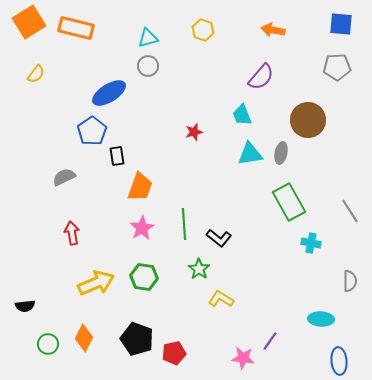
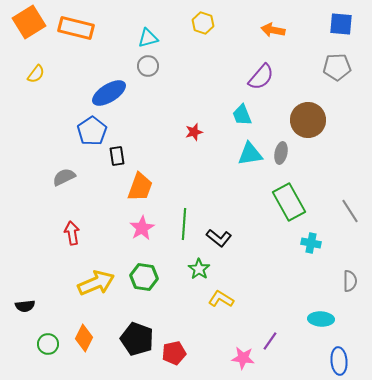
yellow hexagon at (203, 30): moved 7 px up
green line at (184, 224): rotated 8 degrees clockwise
